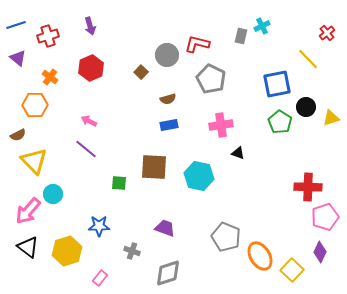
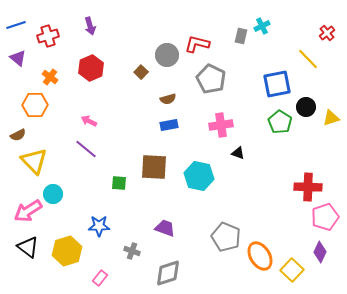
pink arrow at (28, 211): rotated 16 degrees clockwise
